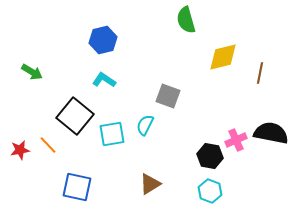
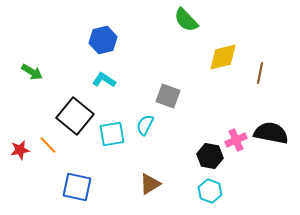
green semicircle: rotated 28 degrees counterclockwise
